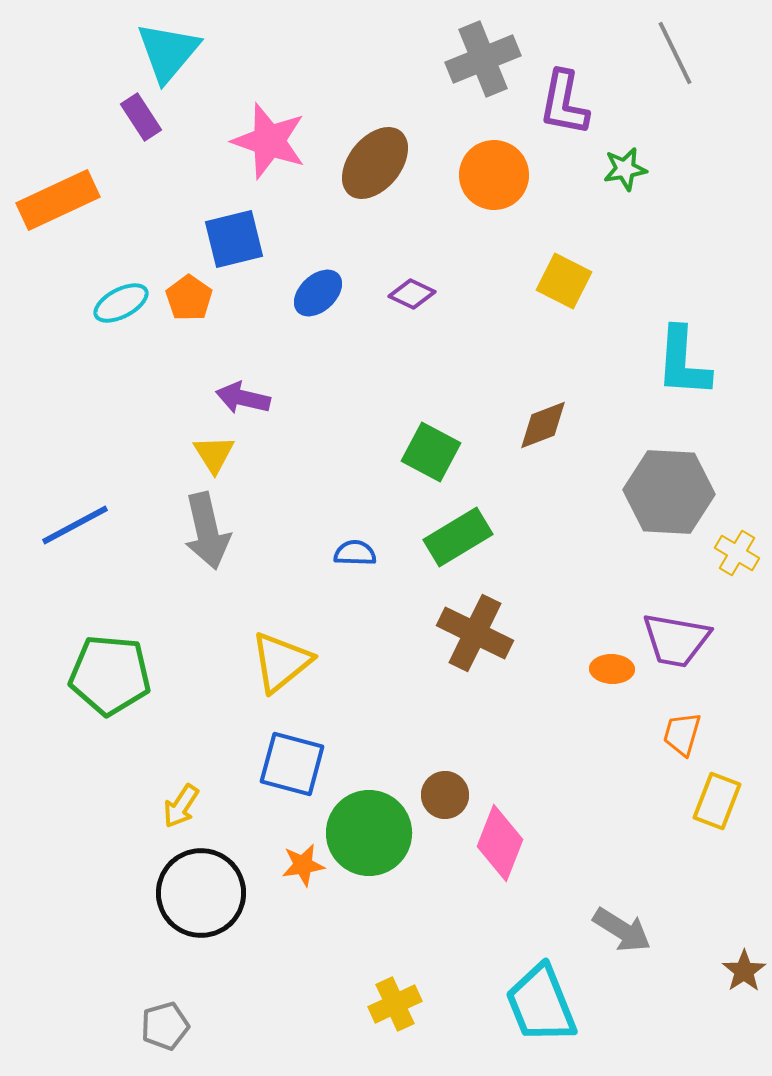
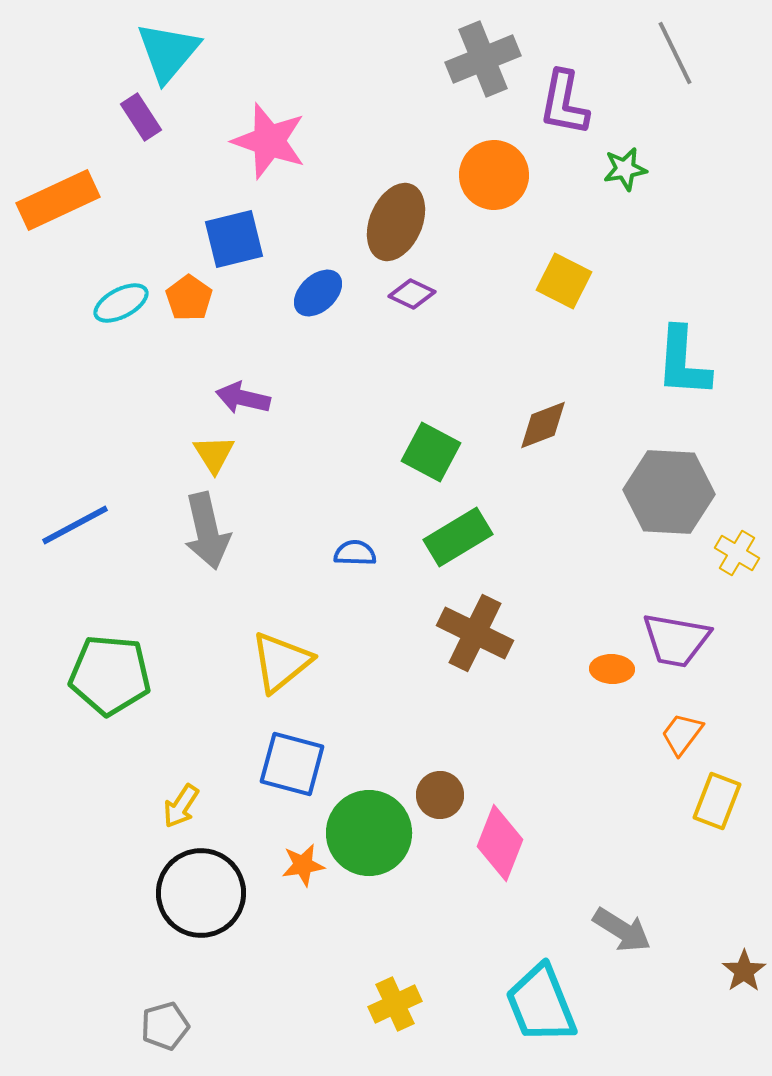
brown ellipse at (375, 163): moved 21 px right, 59 px down; rotated 16 degrees counterclockwise
orange trapezoid at (682, 734): rotated 21 degrees clockwise
brown circle at (445, 795): moved 5 px left
